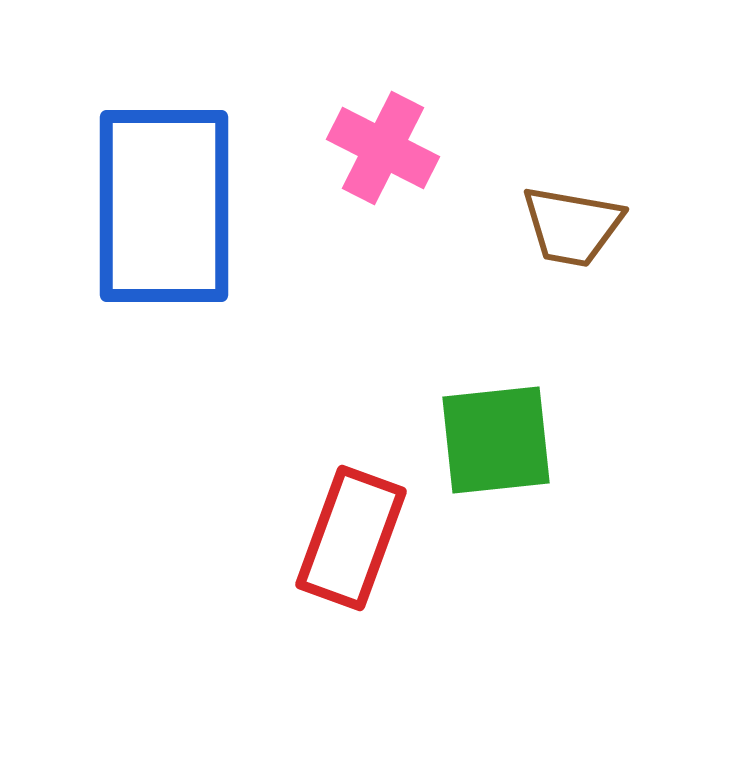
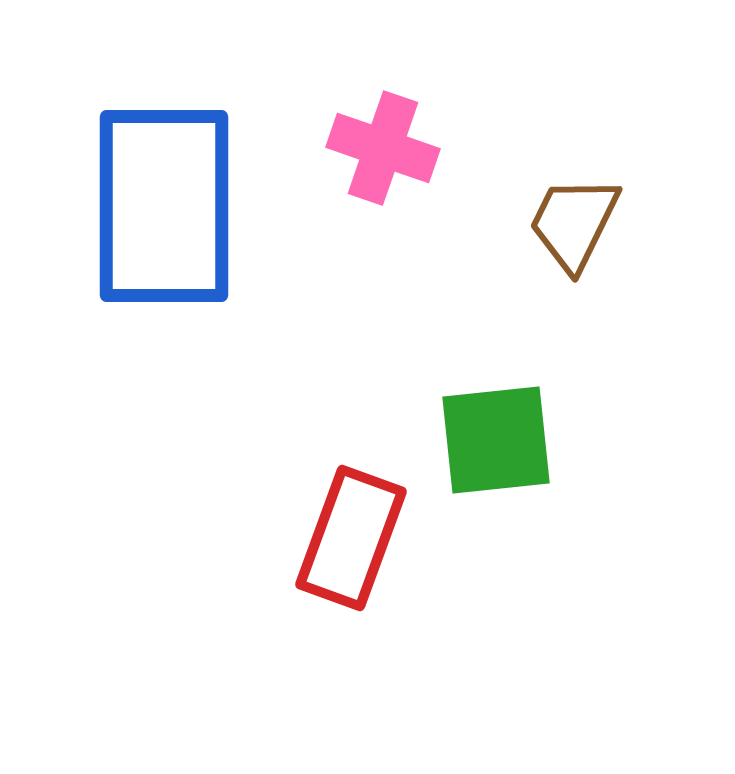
pink cross: rotated 8 degrees counterclockwise
brown trapezoid: moved 2 px right, 3 px up; rotated 106 degrees clockwise
